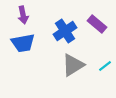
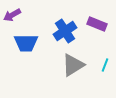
purple arrow: moved 11 px left; rotated 72 degrees clockwise
purple rectangle: rotated 18 degrees counterclockwise
blue trapezoid: moved 3 px right; rotated 10 degrees clockwise
cyan line: moved 1 px up; rotated 32 degrees counterclockwise
